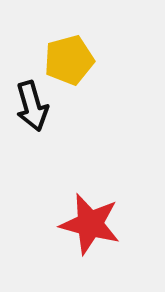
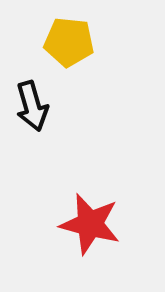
yellow pentagon: moved 18 px up; rotated 21 degrees clockwise
